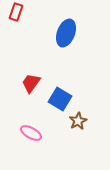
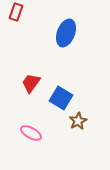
blue square: moved 1 px right, 1 px up
